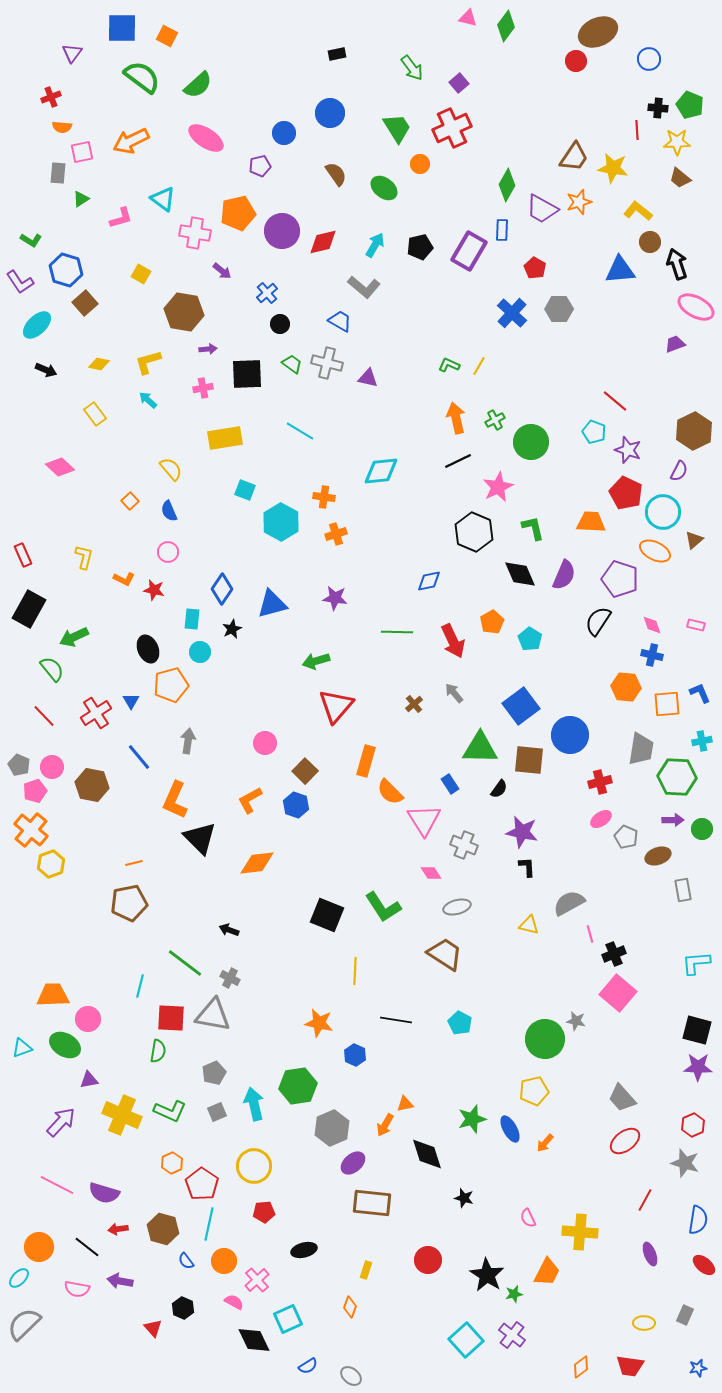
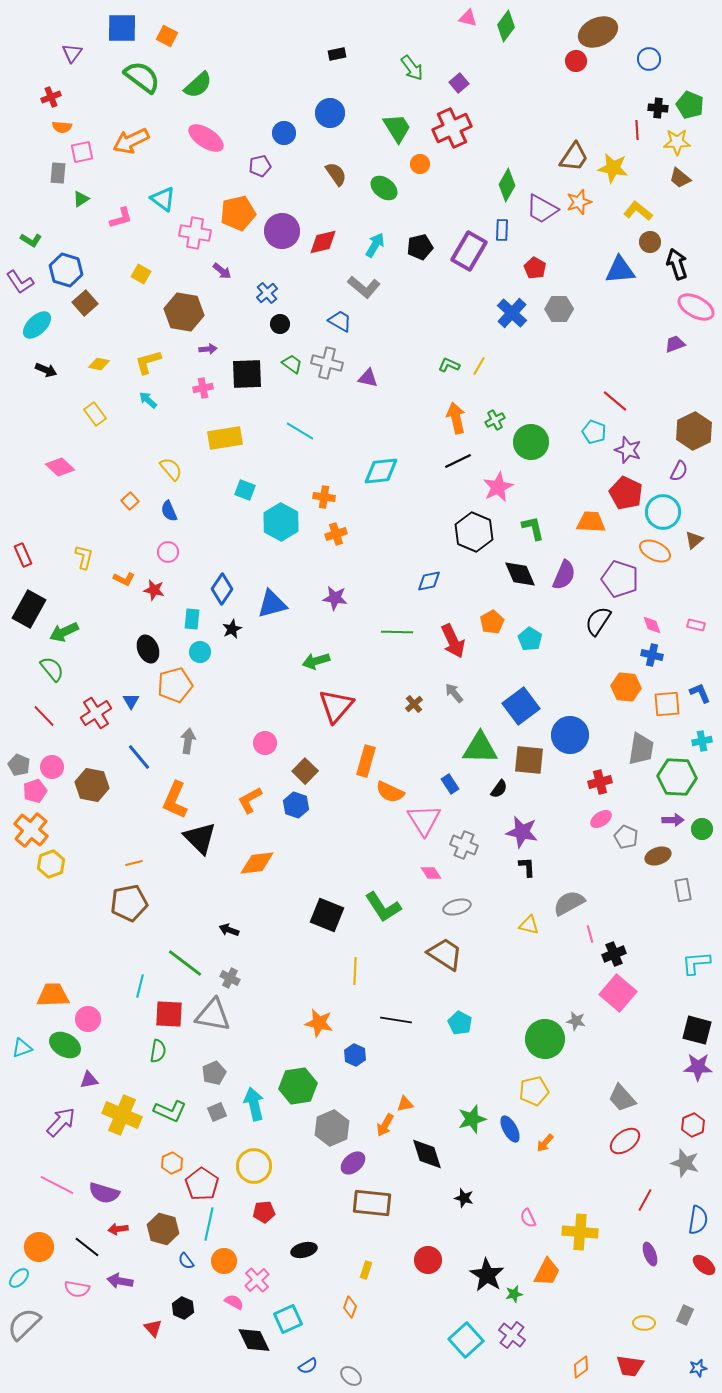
green arrow at (74, 637): moved 10 px left, 5 px up
orange pentagon at (171, 685): moved 4 px right
orange semicircle at (390, 792): rotated 20 degrees counterclockwise
red square at (171, 1018): moved 2 px left, 4 px up
